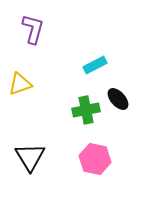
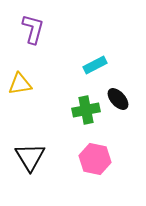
yellow triangle: rotated 10 degrees clockwise
